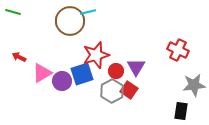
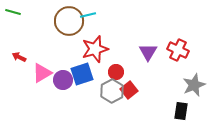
cyan line: moved 3 px down
brown circle: moved 1 px left
red star: moved 1 px left, 6 px up
purple triangle: moved 12 px right, 15 px up
red circle: moved 1 px down
purple circle: moved 1 px right, 1 px up
gray star: rotated 15 degrees counterclockwise
red square: rotated 18 degrees clockwise
